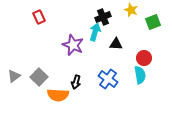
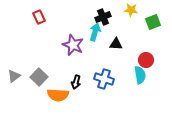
yellow star: rotated 16 degrees counterclockwise
red circle: moved 2 px right, 2 px down
blue cross: moved 4 px left; rotated 18 degrees counterclockwise
